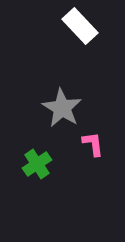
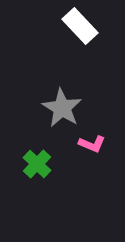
pink L-shape: moved 1 px left; rotated 120 degrees clockwise
green cross: rotated 12 degrees counterclockwise
